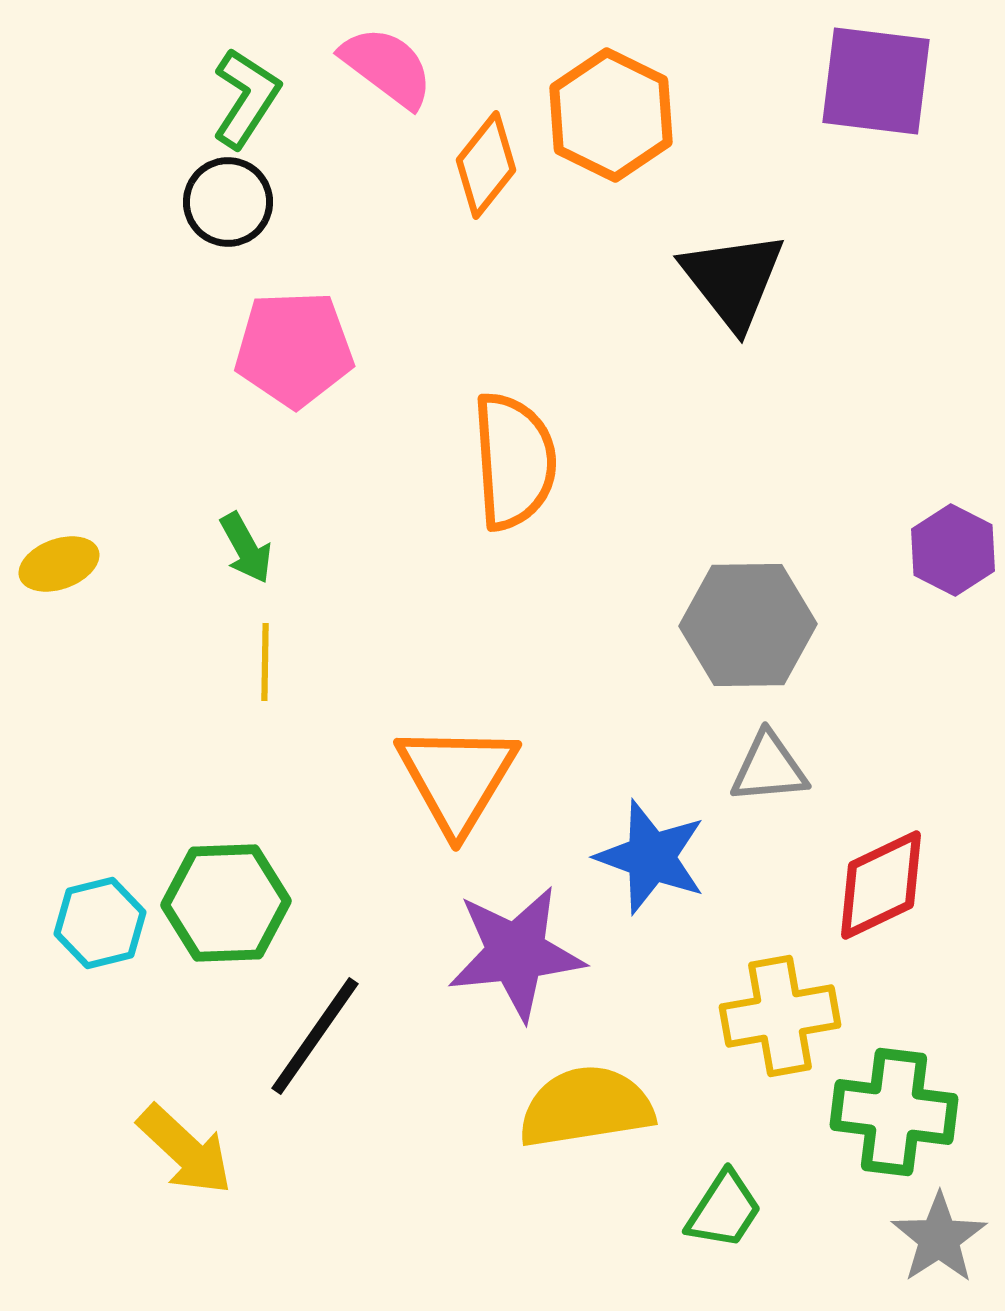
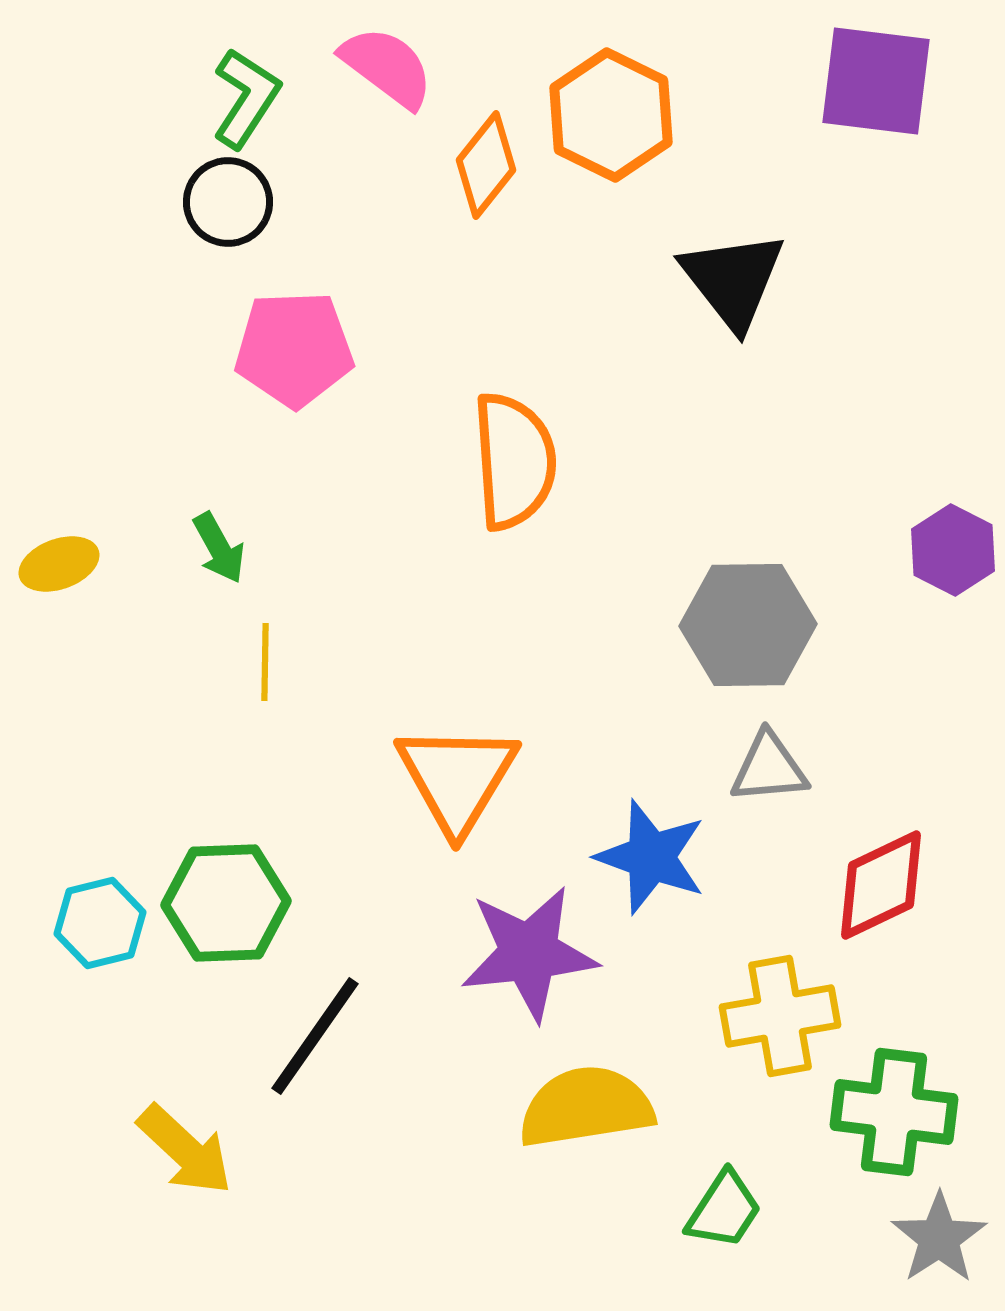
green arrow: moved 27 px left
purple star: moved 13 px right
